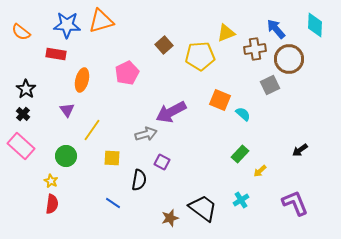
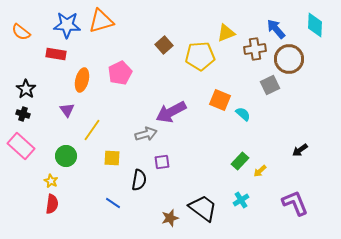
pink pentagon: moved 7 px left
black cross: rotated 24 degrees counterclockwise
green rectangle: moved 7 px down
purple square: rotated 35 degrees counterclockwise
